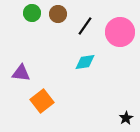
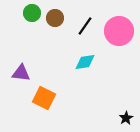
brown circle: moved 3 px left, 4 px down
pink circle: moved 1 px left, 1 px up
orange square: moved 2 px right, 3 px up; rotated 25 degrees counterclockwise
